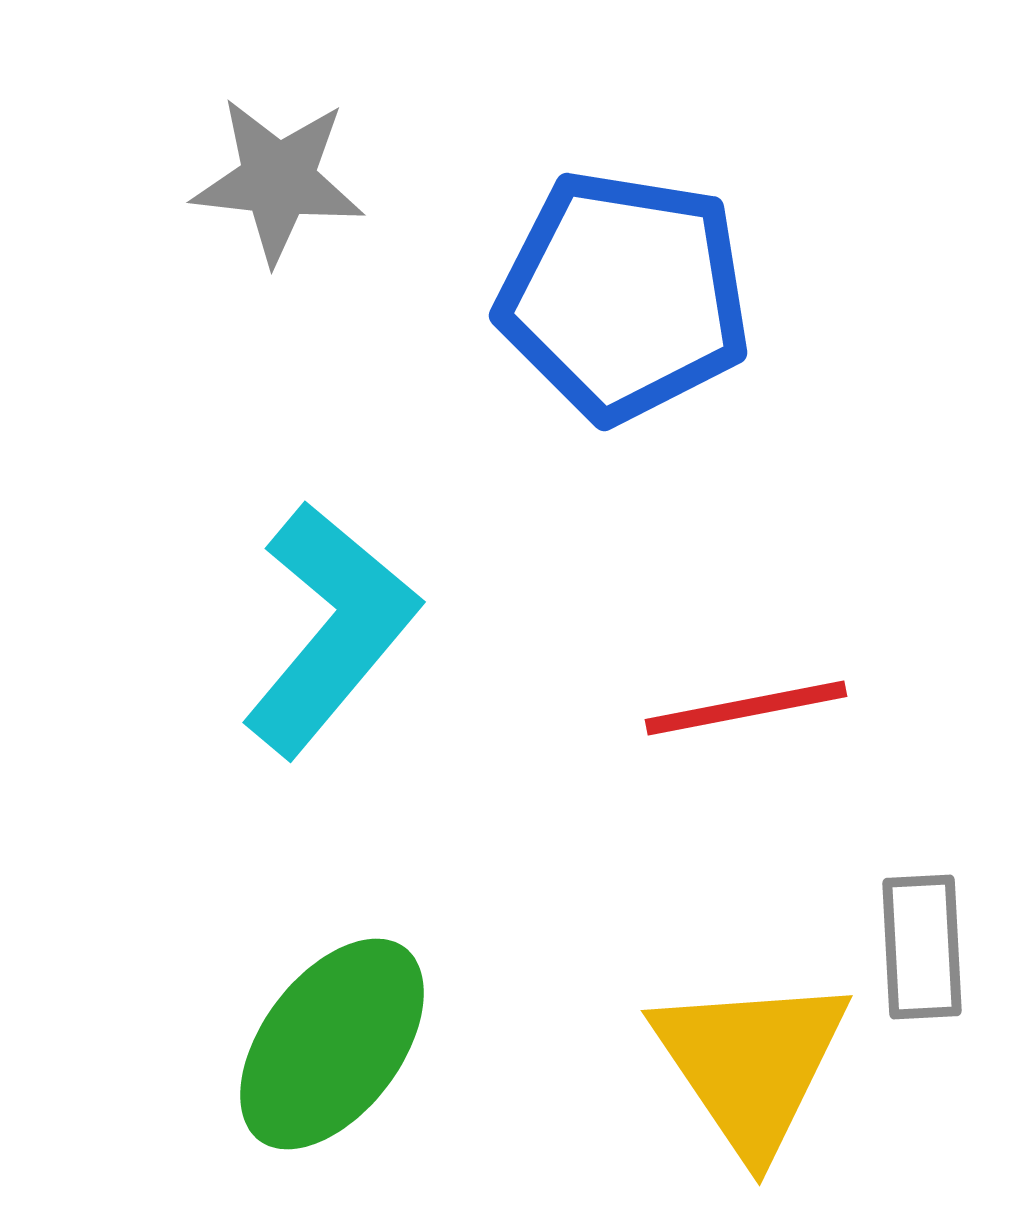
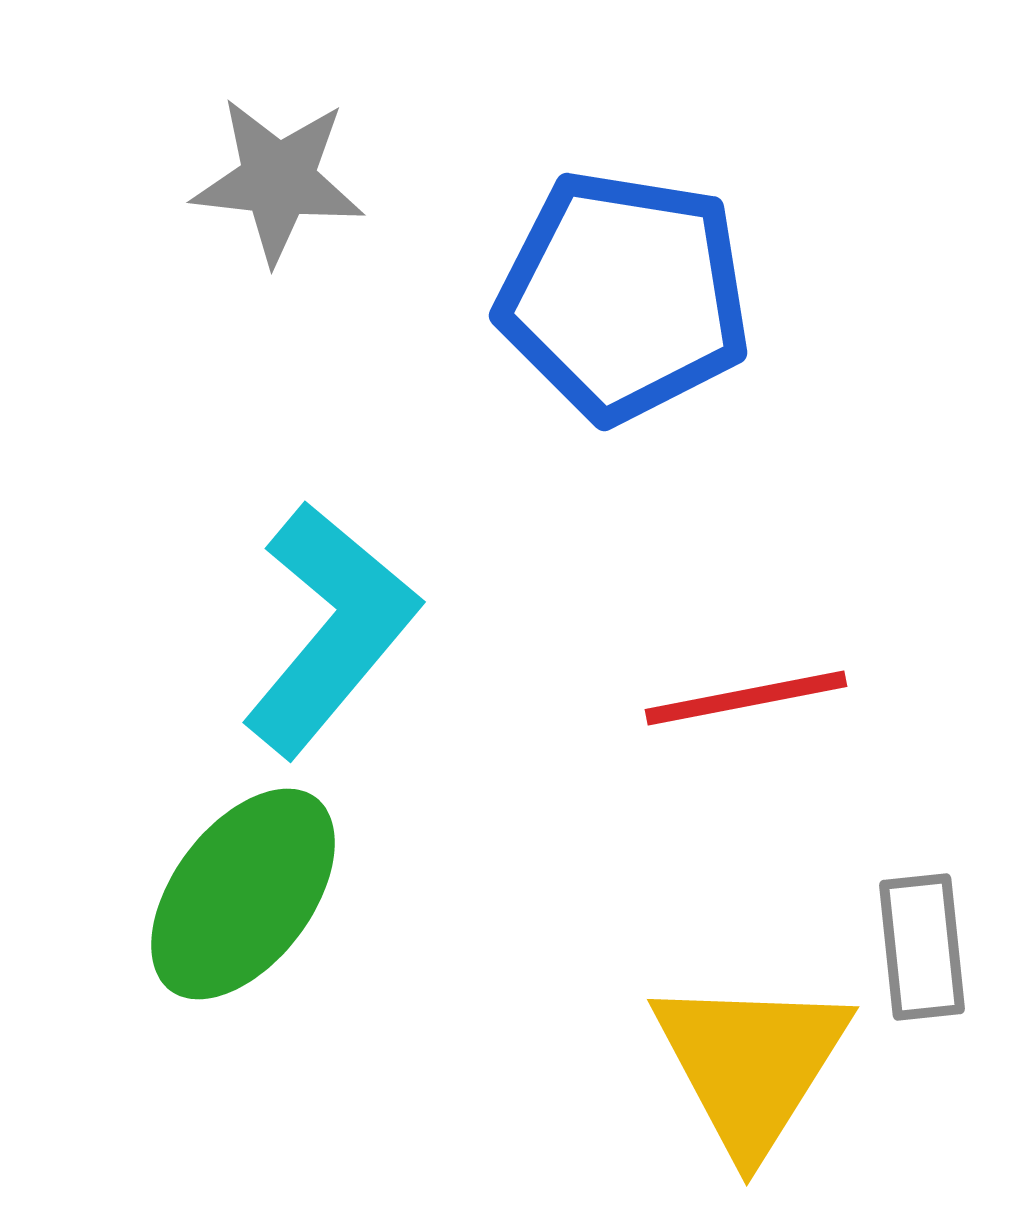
red line: moved 10 px up
gray rectangle: rotated 3 degrees counterclockwise
green ellipse: moved 89 px left, 150 px up
yellow triangle: rotated 6 degrees clockwise
